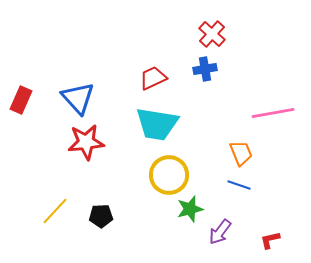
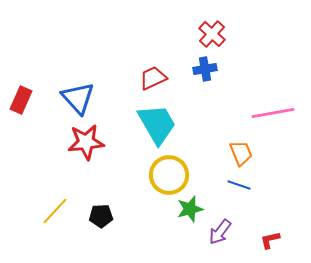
cyan trapezoid: rotated 129 degrees counterclockwise
